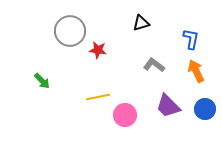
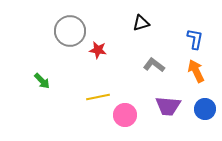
blue L-shape: moved 4 px right
purple trapezoid: rotated 40 degrees counterclockwise
